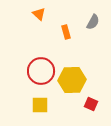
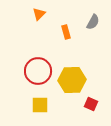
orange triangle: rotated 32 degrees clockwise
red circle: moved 3 px left
